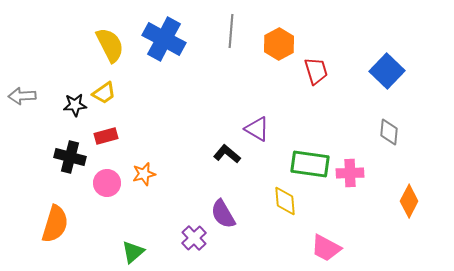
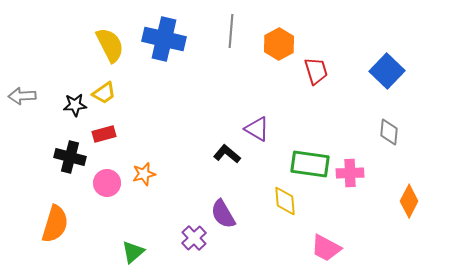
blue cross: rotated 15 degrees counterclockwise
red rectangle: moved 2 px left, 2 px up
